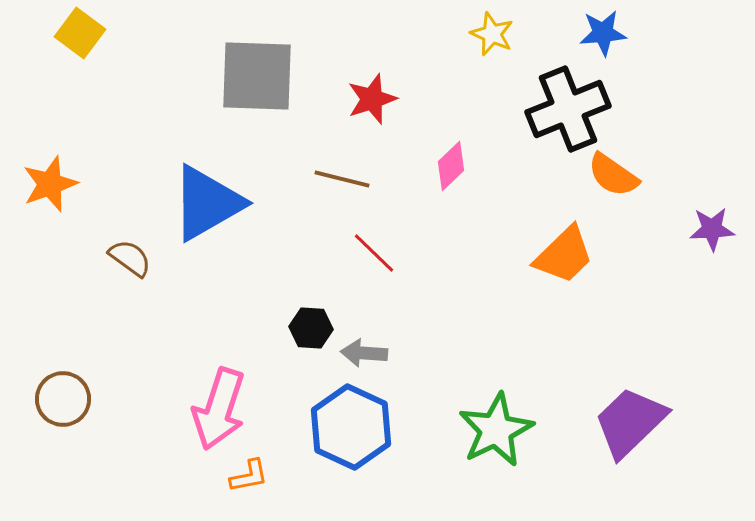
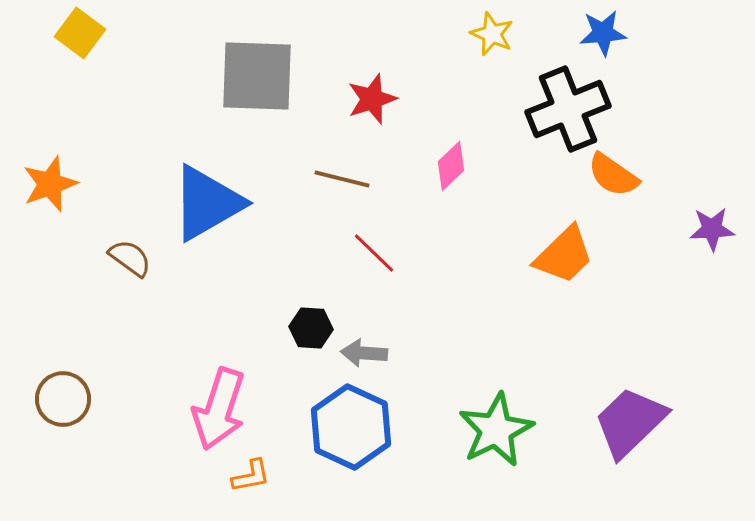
orange L-shape: moved 2 px right
